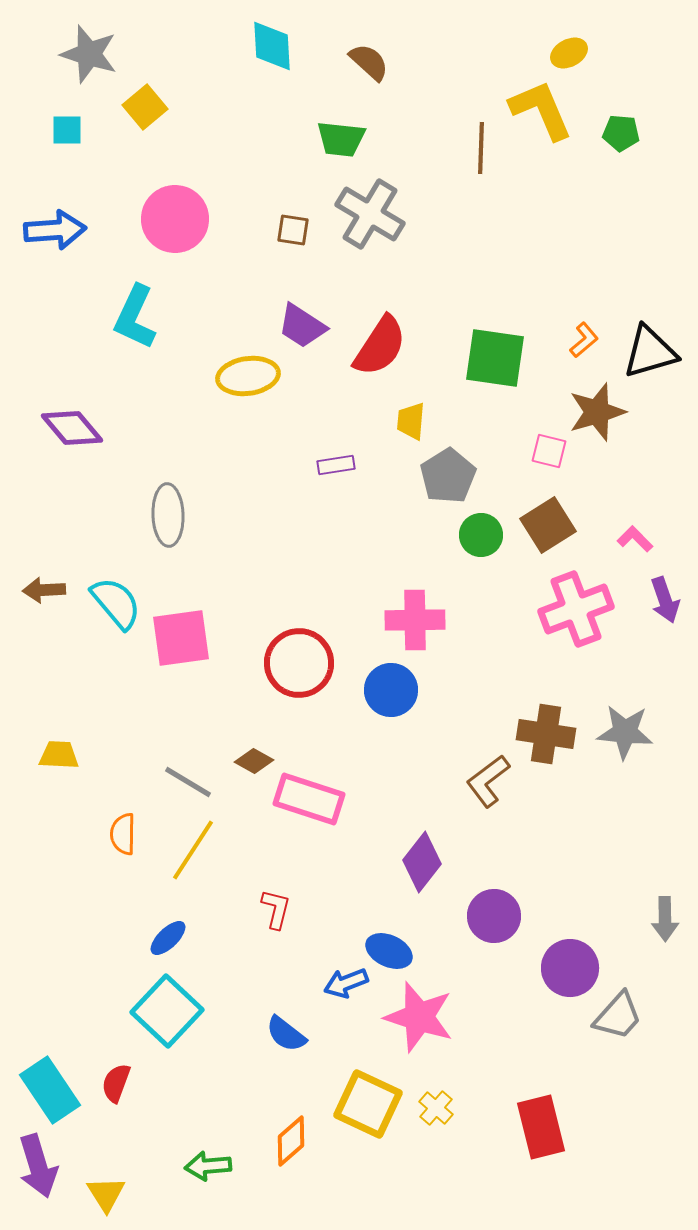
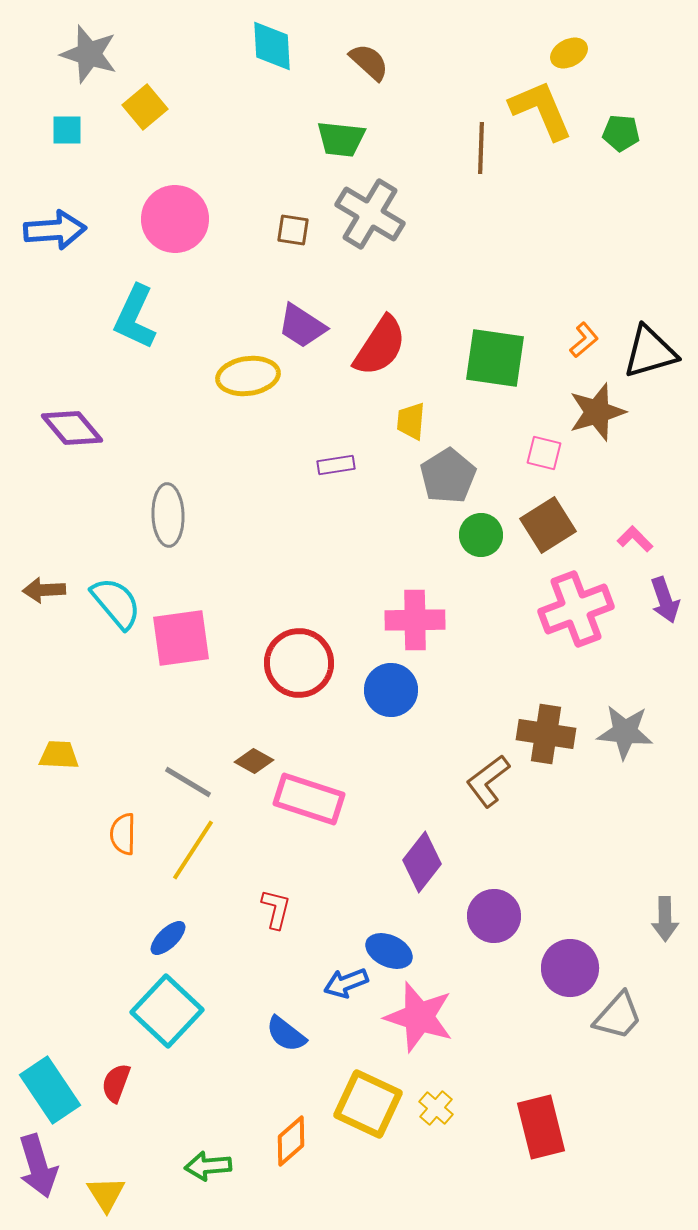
pink square at (549, 451): moved 5 px left, 2 px down
